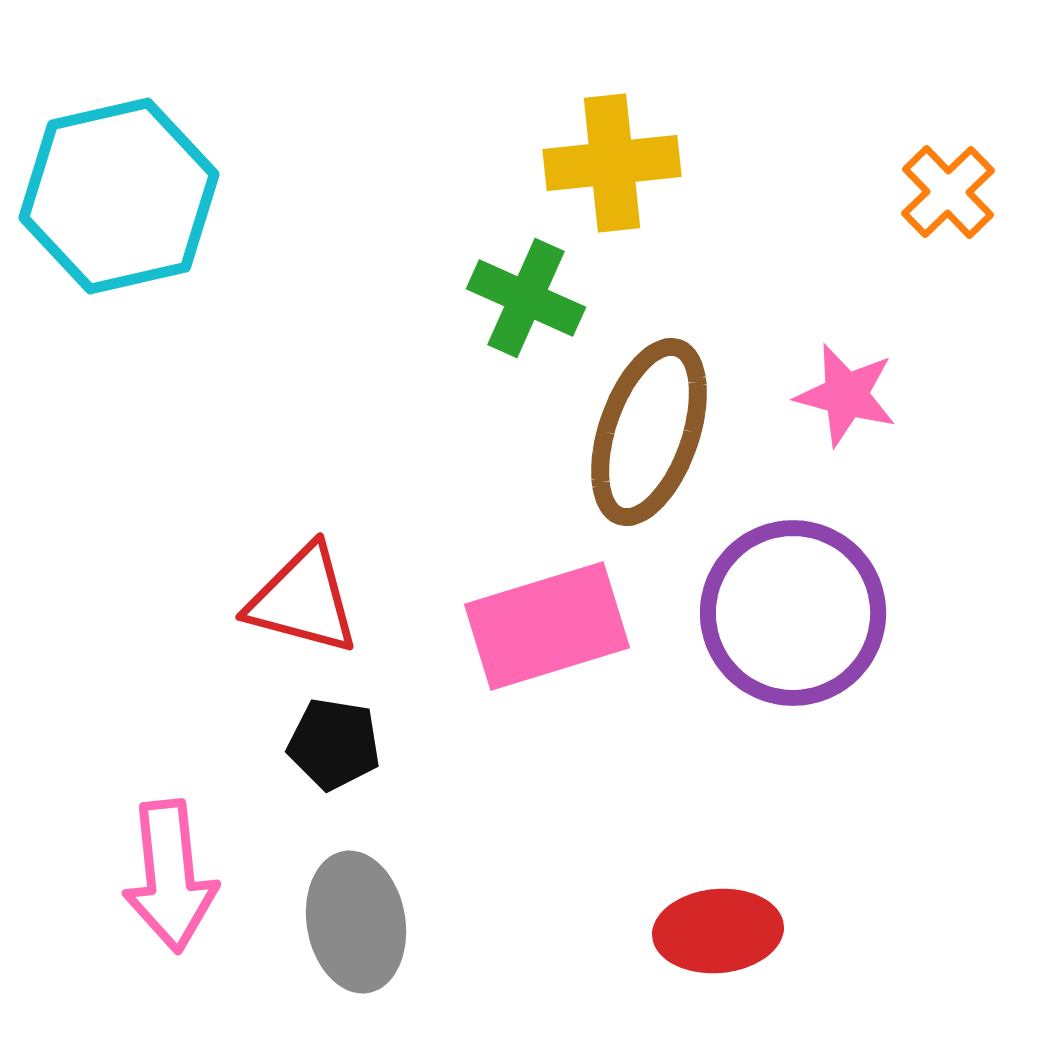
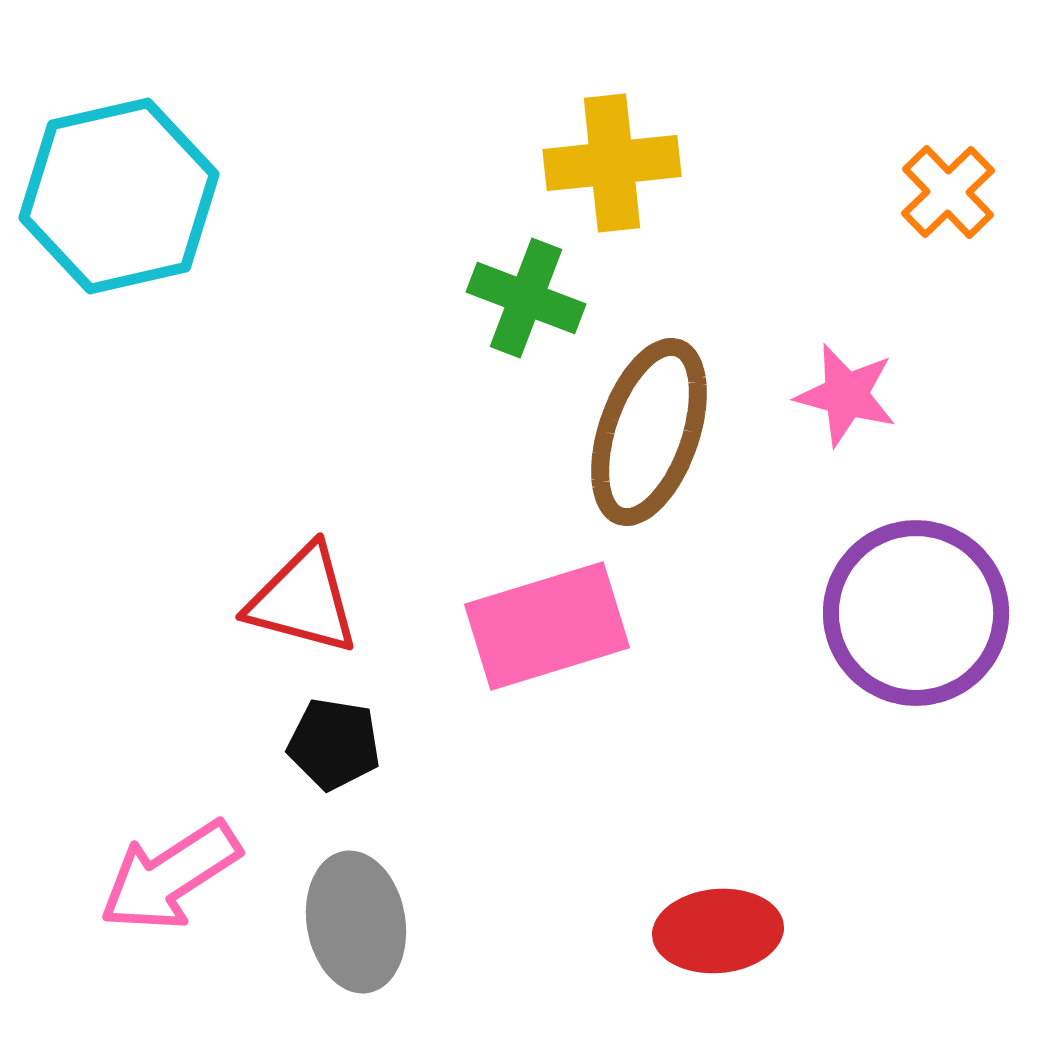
green cross: rotated 3 degrees counterclockwise
purple circle: moved 123 px right
pink arrow: rotated 63 degrees clockwise
